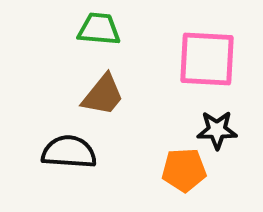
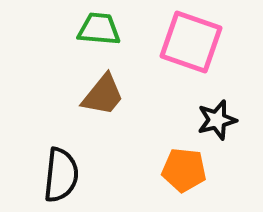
pink square: moved 16 px left, 17 px up; rotated 16 degrees clockwise
black star: moved 10 px up; rotated 15 degrees counterclockwise
black semicircle: moved 8 px left, 23 px down; rotated 92 degrees clockwise
orange pentagon: rotated 9 degrees clockwise
